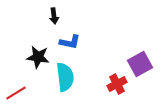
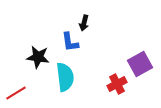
black arrow: moved 30 px right, 7 px down; rotated 21 degrees clockwise
blue L-shape: rotated 70 degrees clockwise
